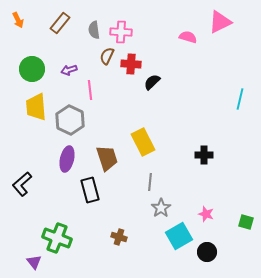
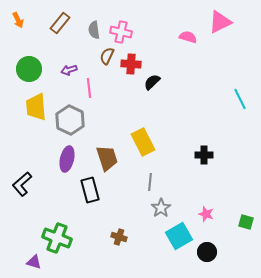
pink cross: rotated 10 degrees clockwise
green circle: moved 3 px left
pink line: moved 1 px left, 2 px up
cyan line: rotated 40 degrees counterclockwise
purple triangle: rotated 35 degrees counterclockwise
